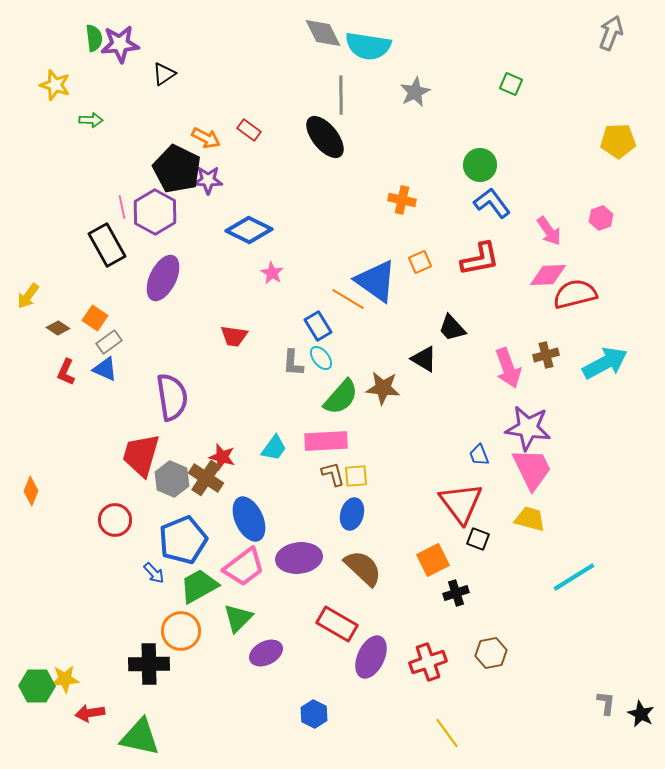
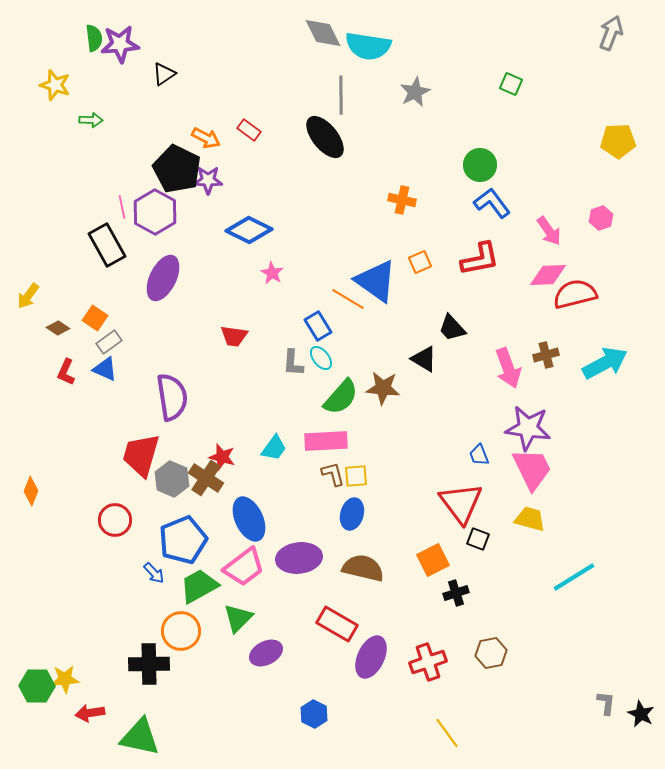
brown semicircle at (363, 568): rotated 30 degrees counterclockwise
